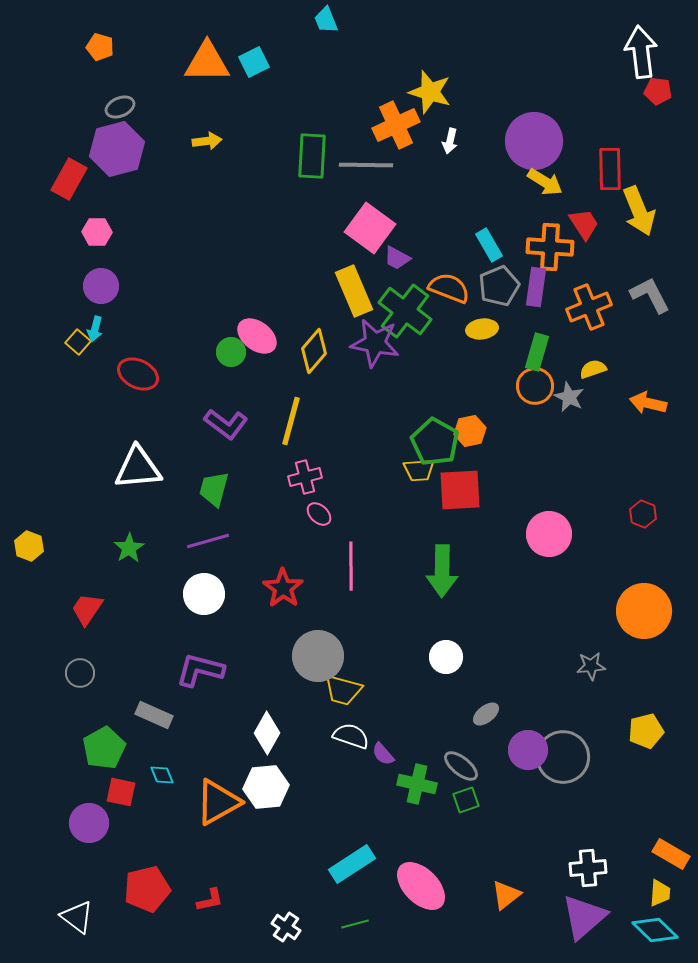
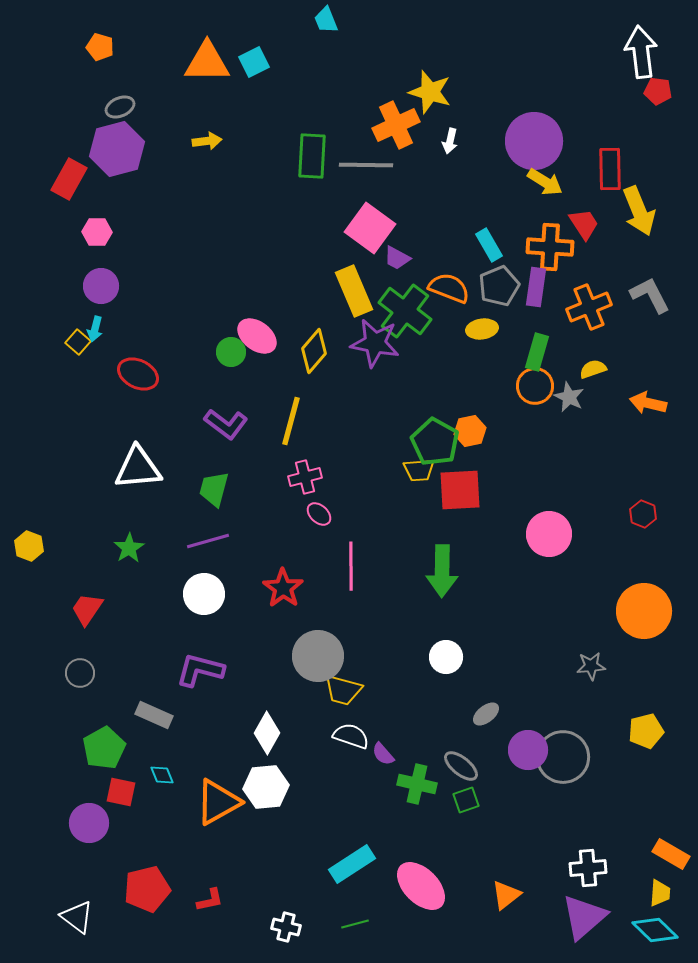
white cross at (286, 927): rotated 20 degrees counterclockwise
